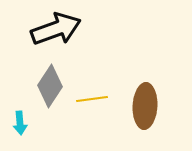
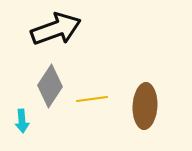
cyan arrow: moved 2 px right, 2 px up
